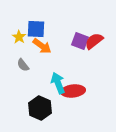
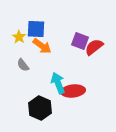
red semicircle: moved 6 px down
